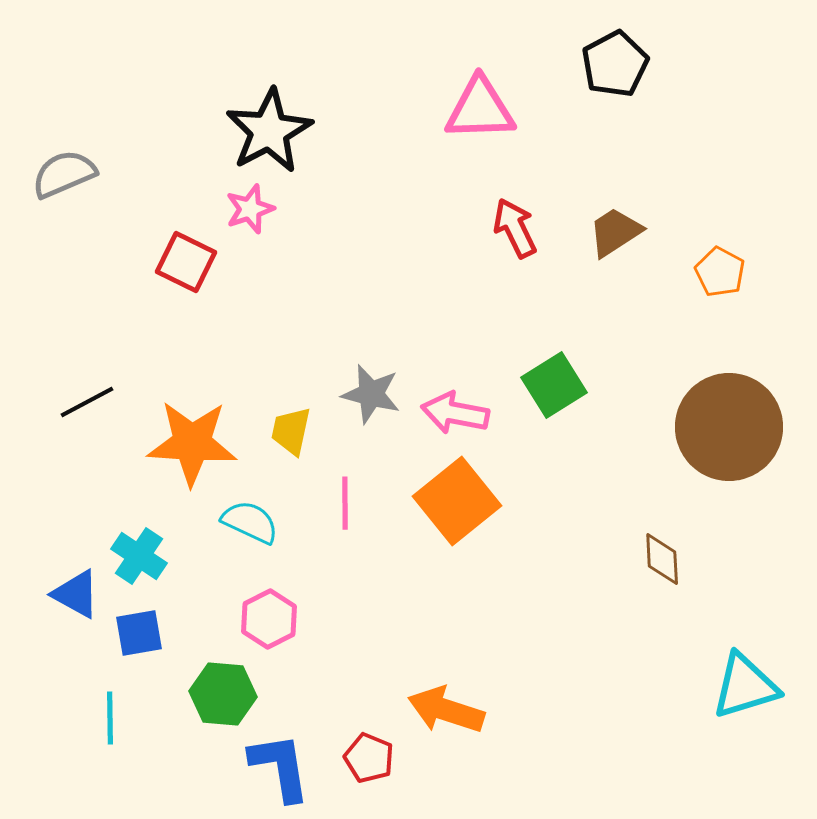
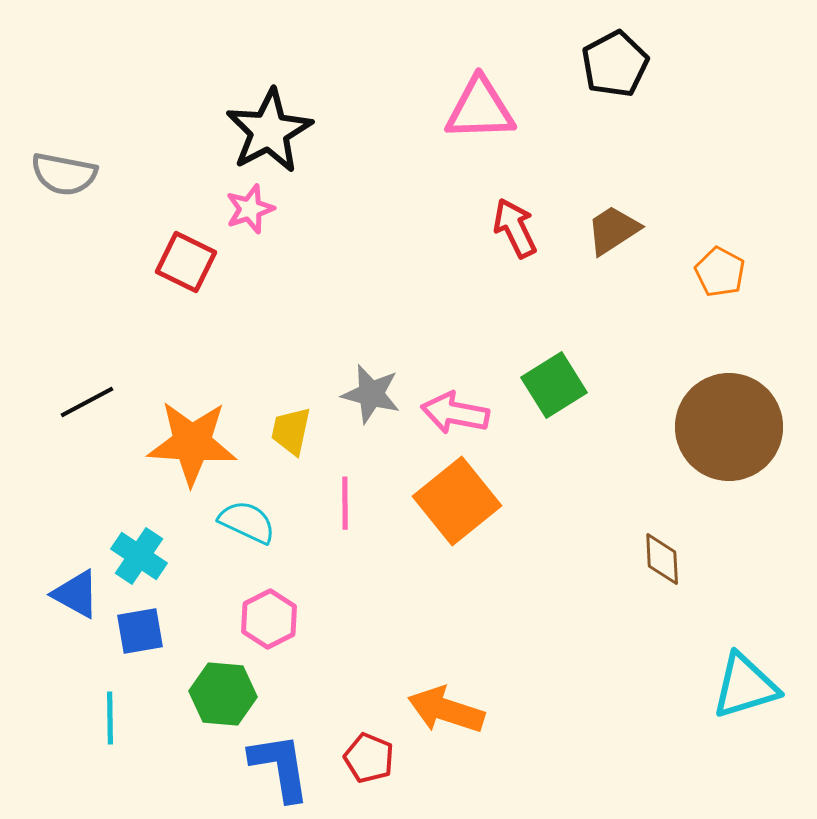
gray semicircle: rotated 146 degrees counterclockwise
brown trapezoid: moved 2 px left, 2 px up
cyan semicircle: moved 3 px left
blue square: moved 1 px right, 2 px up
